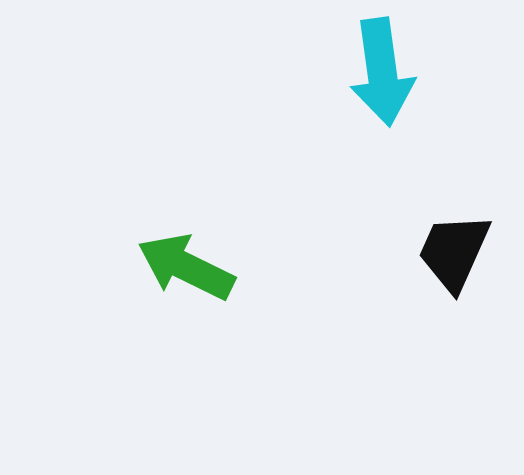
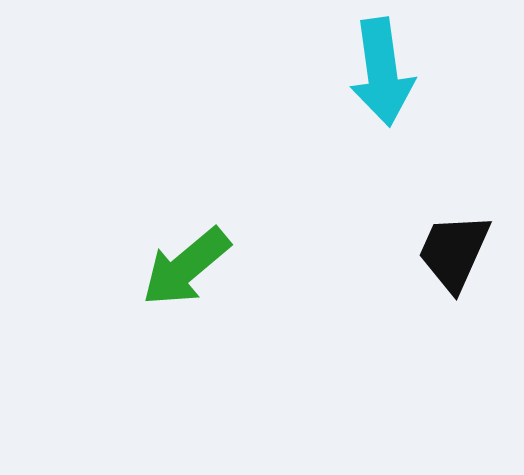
green arrow: rotated 66 degrees counterclockwise
